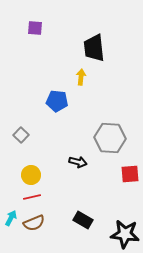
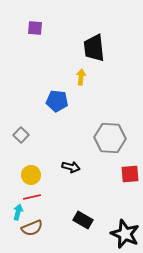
black arrow: moved 7 px left, 5 px down
cyan arrow: moved 7 px right, 6 px up; rotated 14 degrees counterclockwise
brown semicircle: moved 2 px left, 5 px down
black star: rotated 16 degrees clockwise
